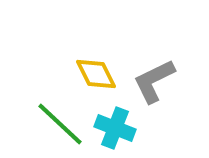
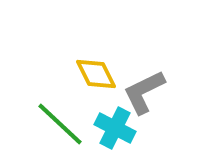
gray L-shape: moved 10 px left, 11 px down
cyan cross: rotated 6 degrees clockwise
